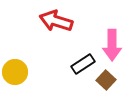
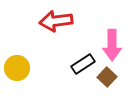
red arrow: rotated 24 degrees counterclockwise
yellow circle: moved 2 px right, 4 px up
brown square: moved 1 px right, 3 px up
